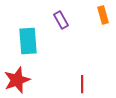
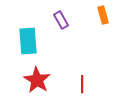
red star: moved 20 px right; rotated 20 degrees counterclockwise
